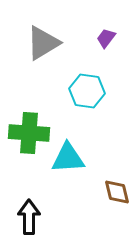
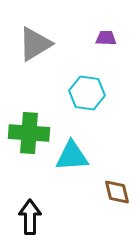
purple trapezoid: rotated 55 degrees clockwise
gray triangle: moved 8 px left, 1 px down
cyan hexagon: moved 2 px down
cyan triangle: moved 4 px right, 2 px up
black arrow: moved 1 px right
